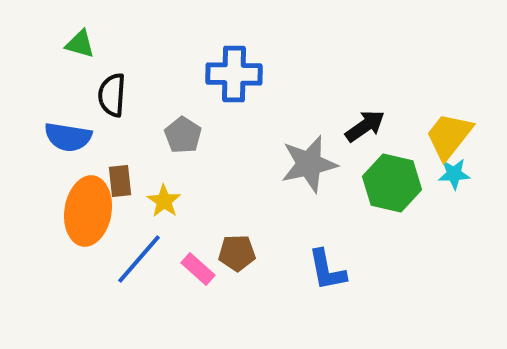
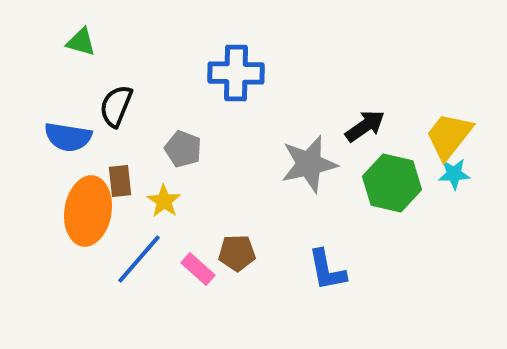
green triangle: moved 1 px right, 2 px up
blue cross: moved 2 px right, 1 px up
black semicircle: moved 4 px right, 11 px down; rotated 18 degrees clockwise
gray pentagon: moved 14 px down; rotated 12 degrees counterclockwise
